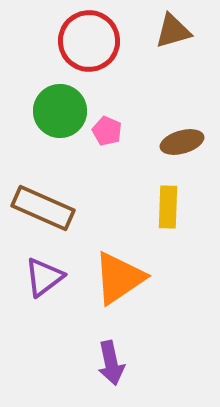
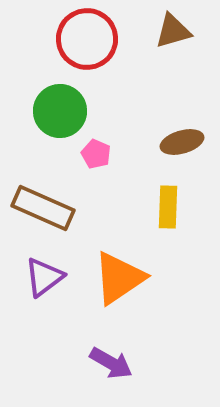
red circle: moved 2 px left, 2 px up
pink pentagon: moved 11 px left, 23 px down
purple arrow: rotated 48 degrees counterclockwise
